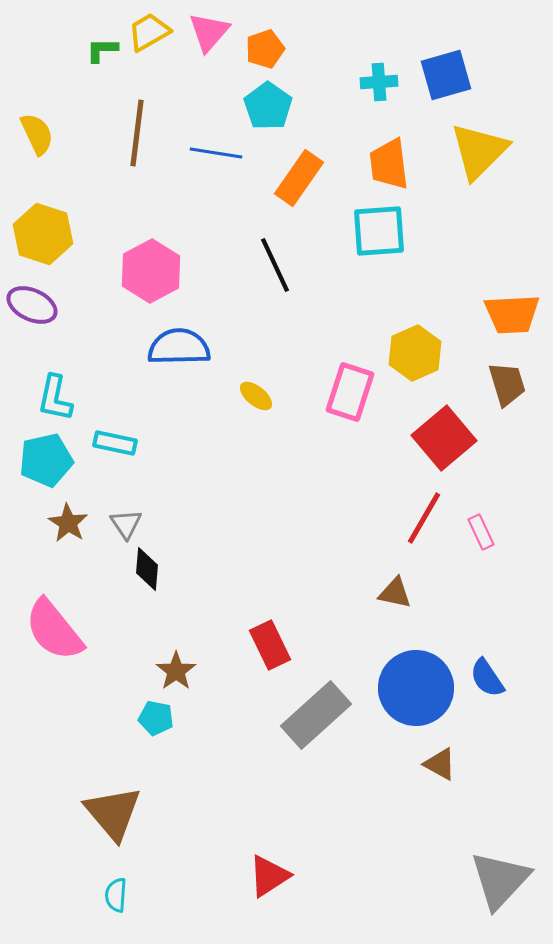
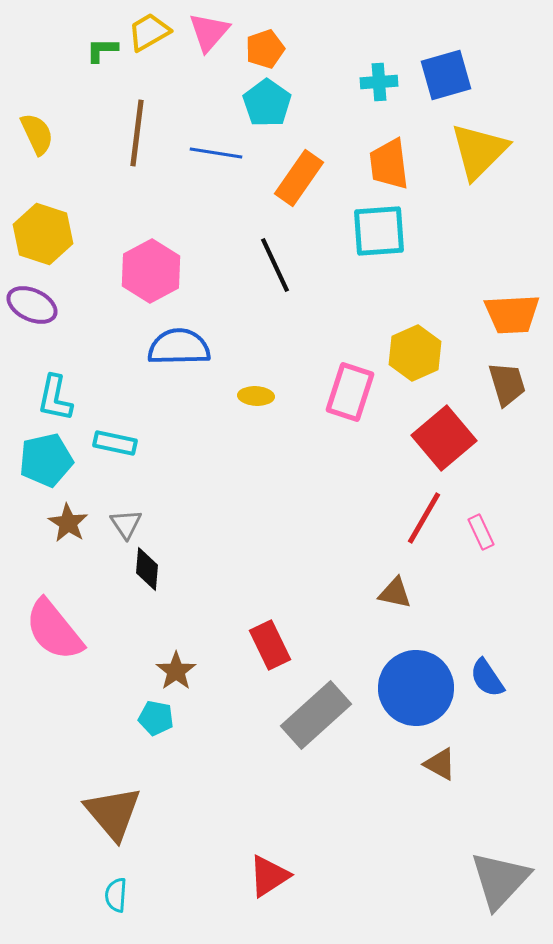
cyan pentagon at (268, 106): moved 1 px left, 3 px up
yellow ellipse at (256, 396): rotated 36 degrees counterclockwise
